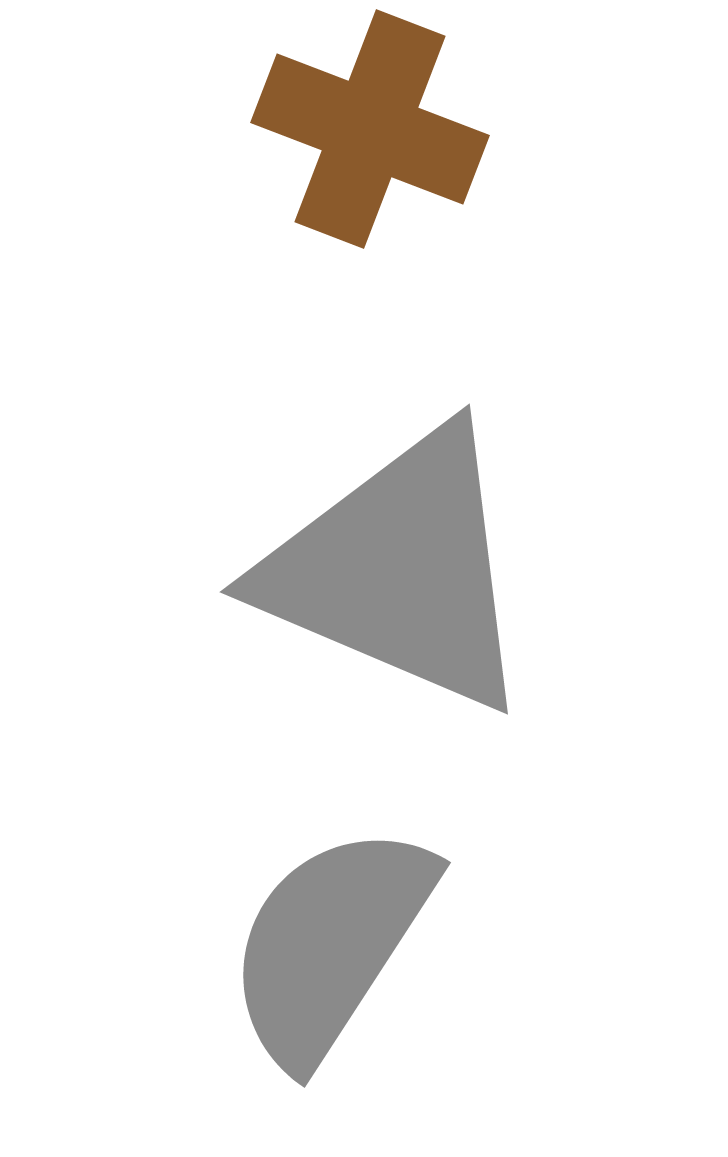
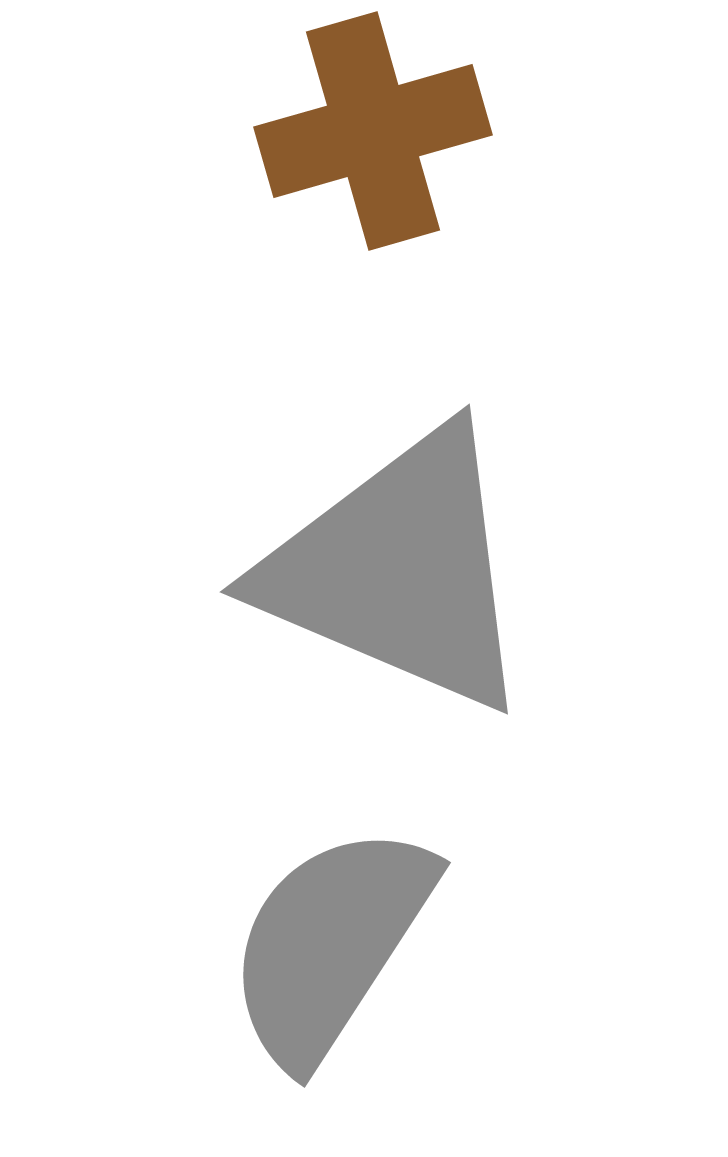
brown cross: moved 3 px right, 2 px down; rotated 37 degrees counterclockwise
